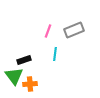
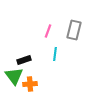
gray rectangle: rotated 54 degrees counterclockwise
